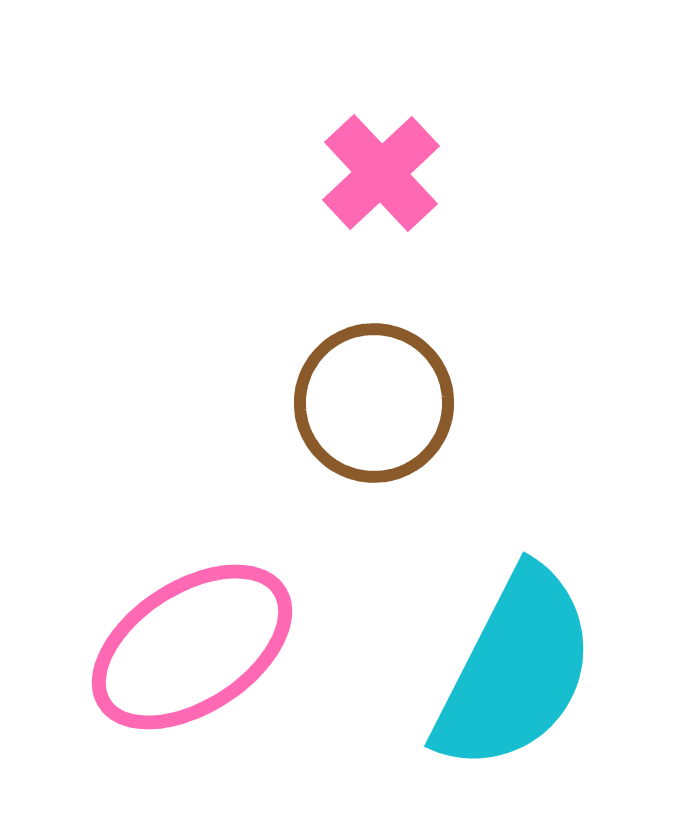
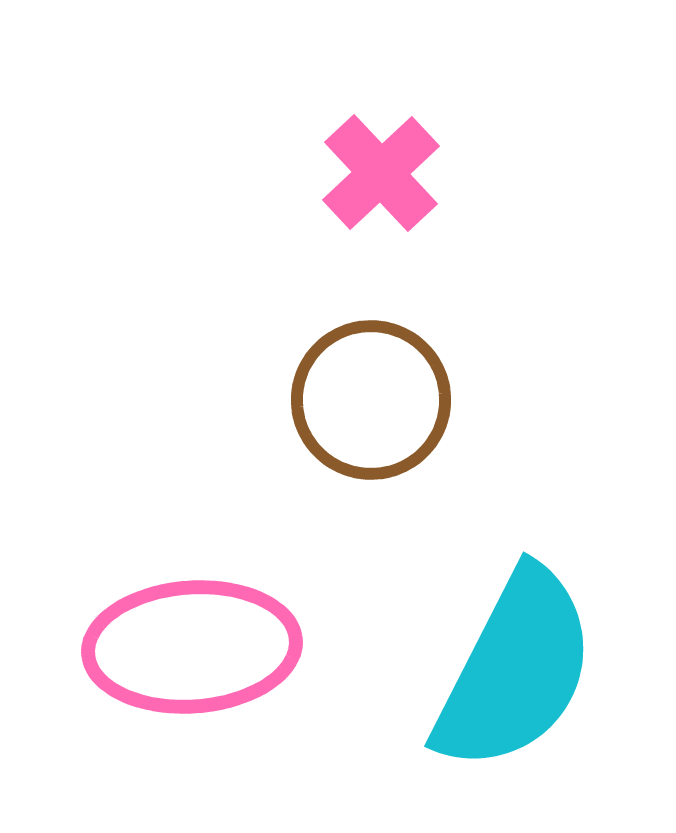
brown circle: moved 3 px left, 3 px up
pink ellipse: rotated 29 degrees clockwise
